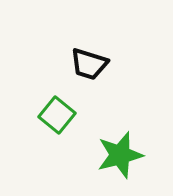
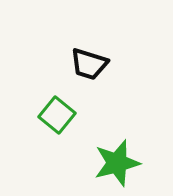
green star: moved 3 px left, 8 px down
